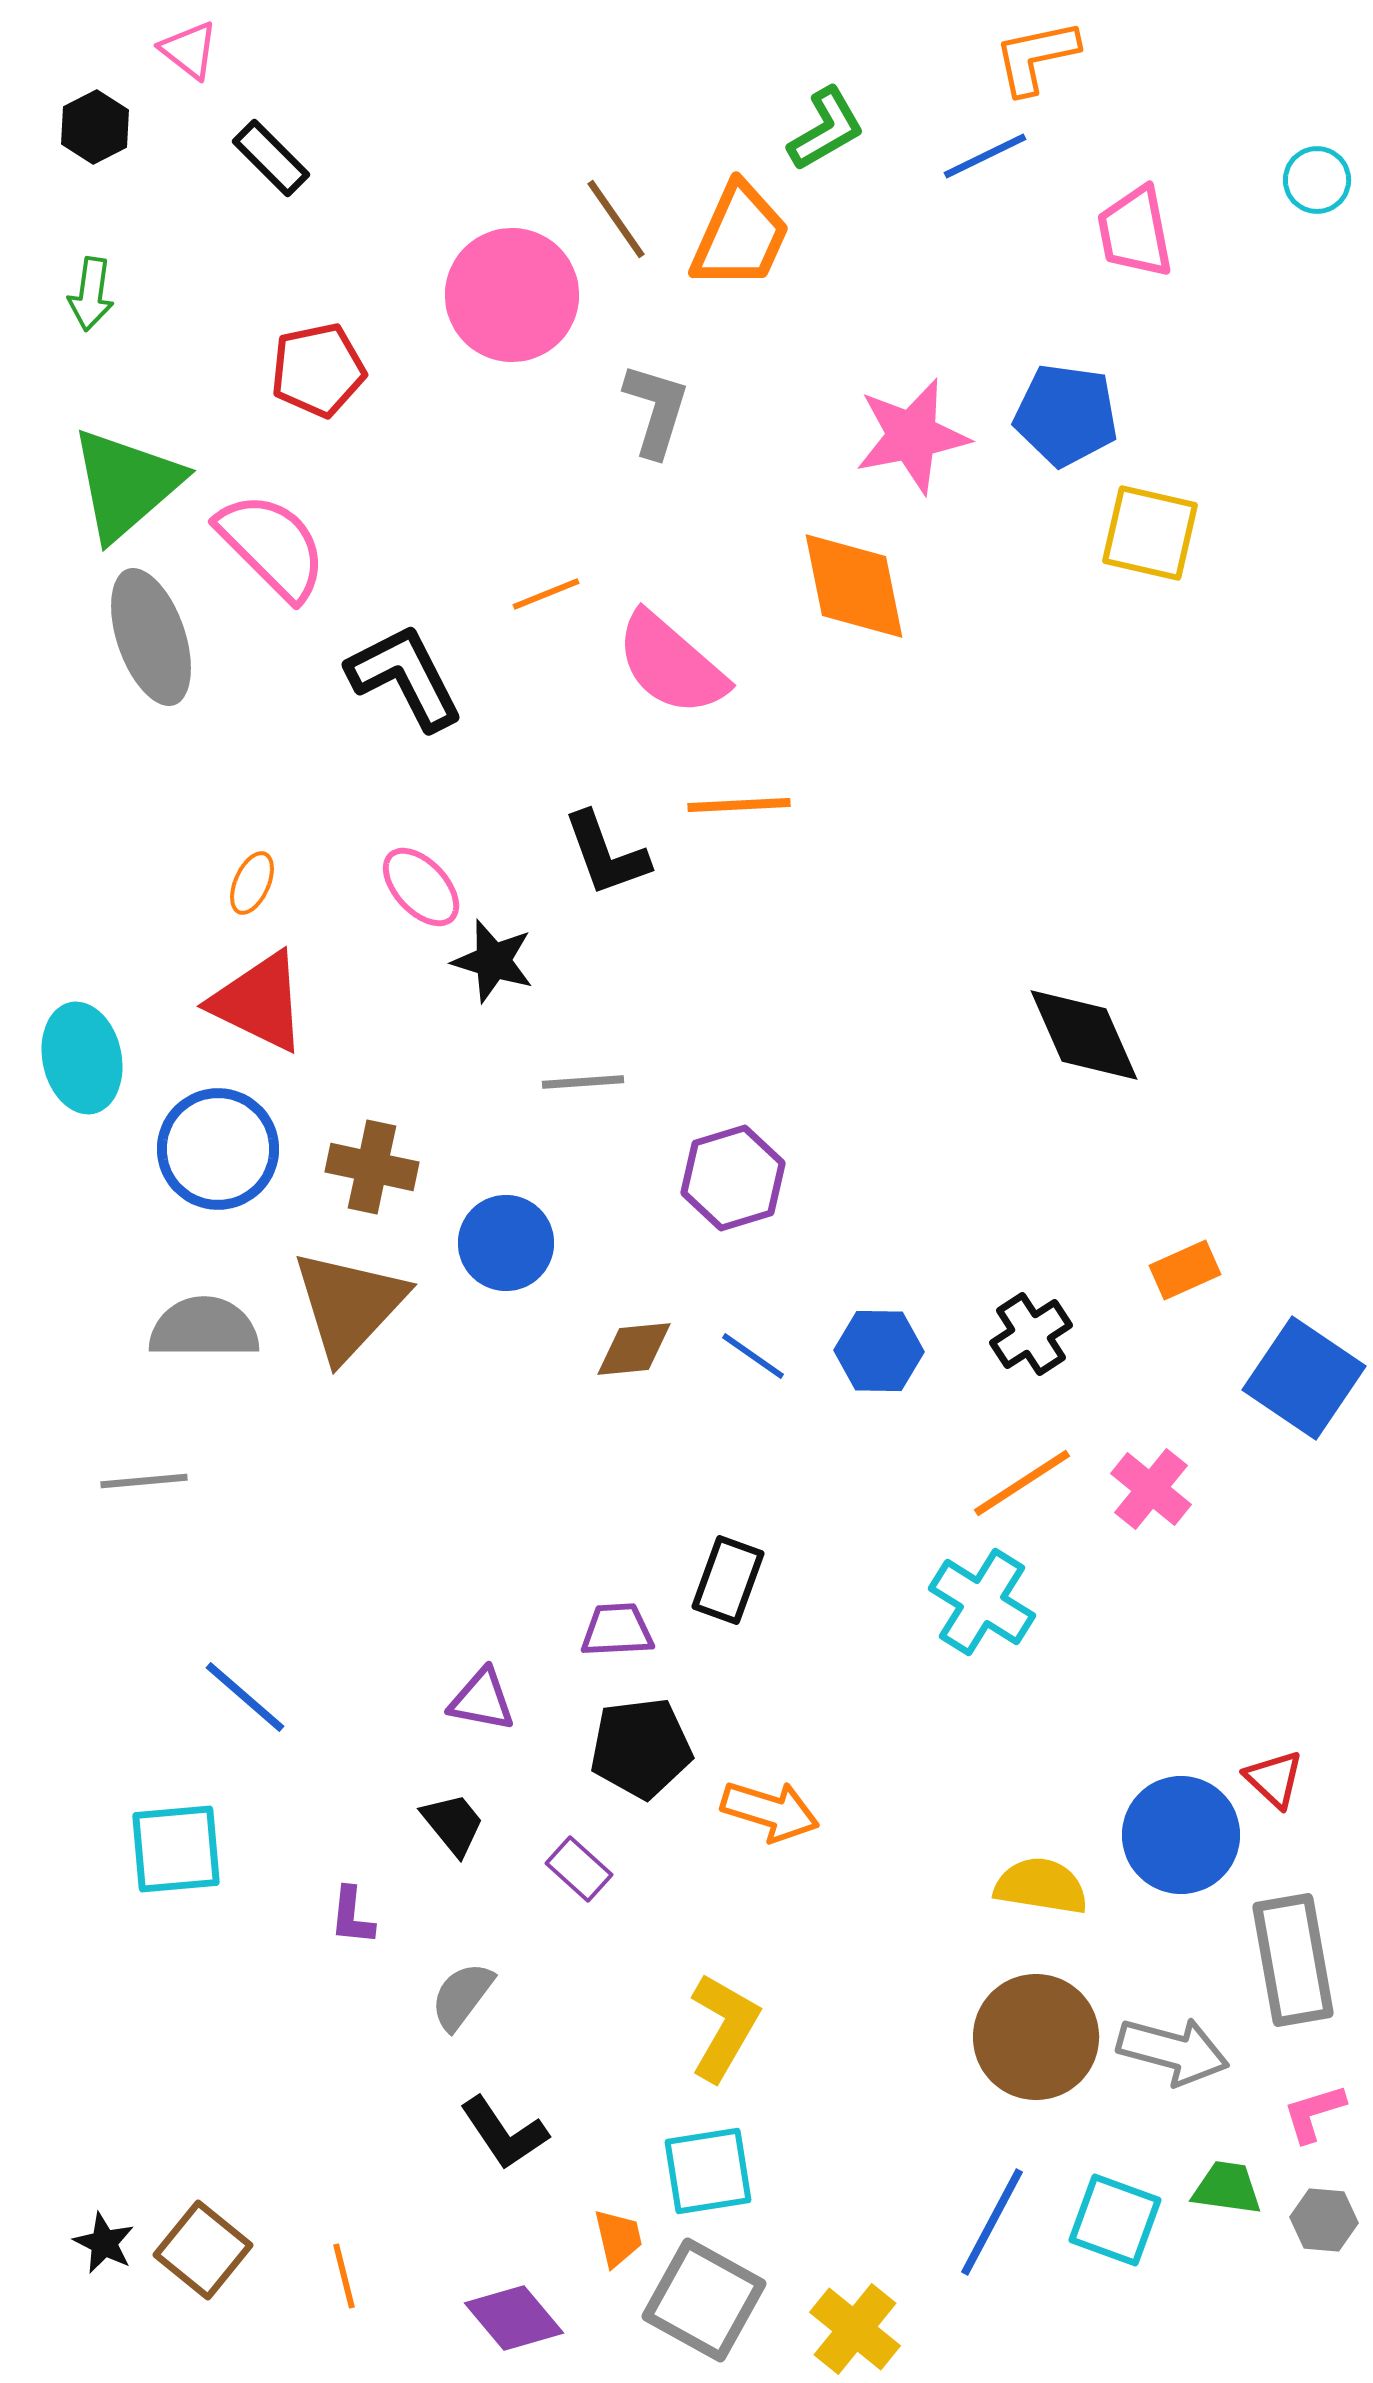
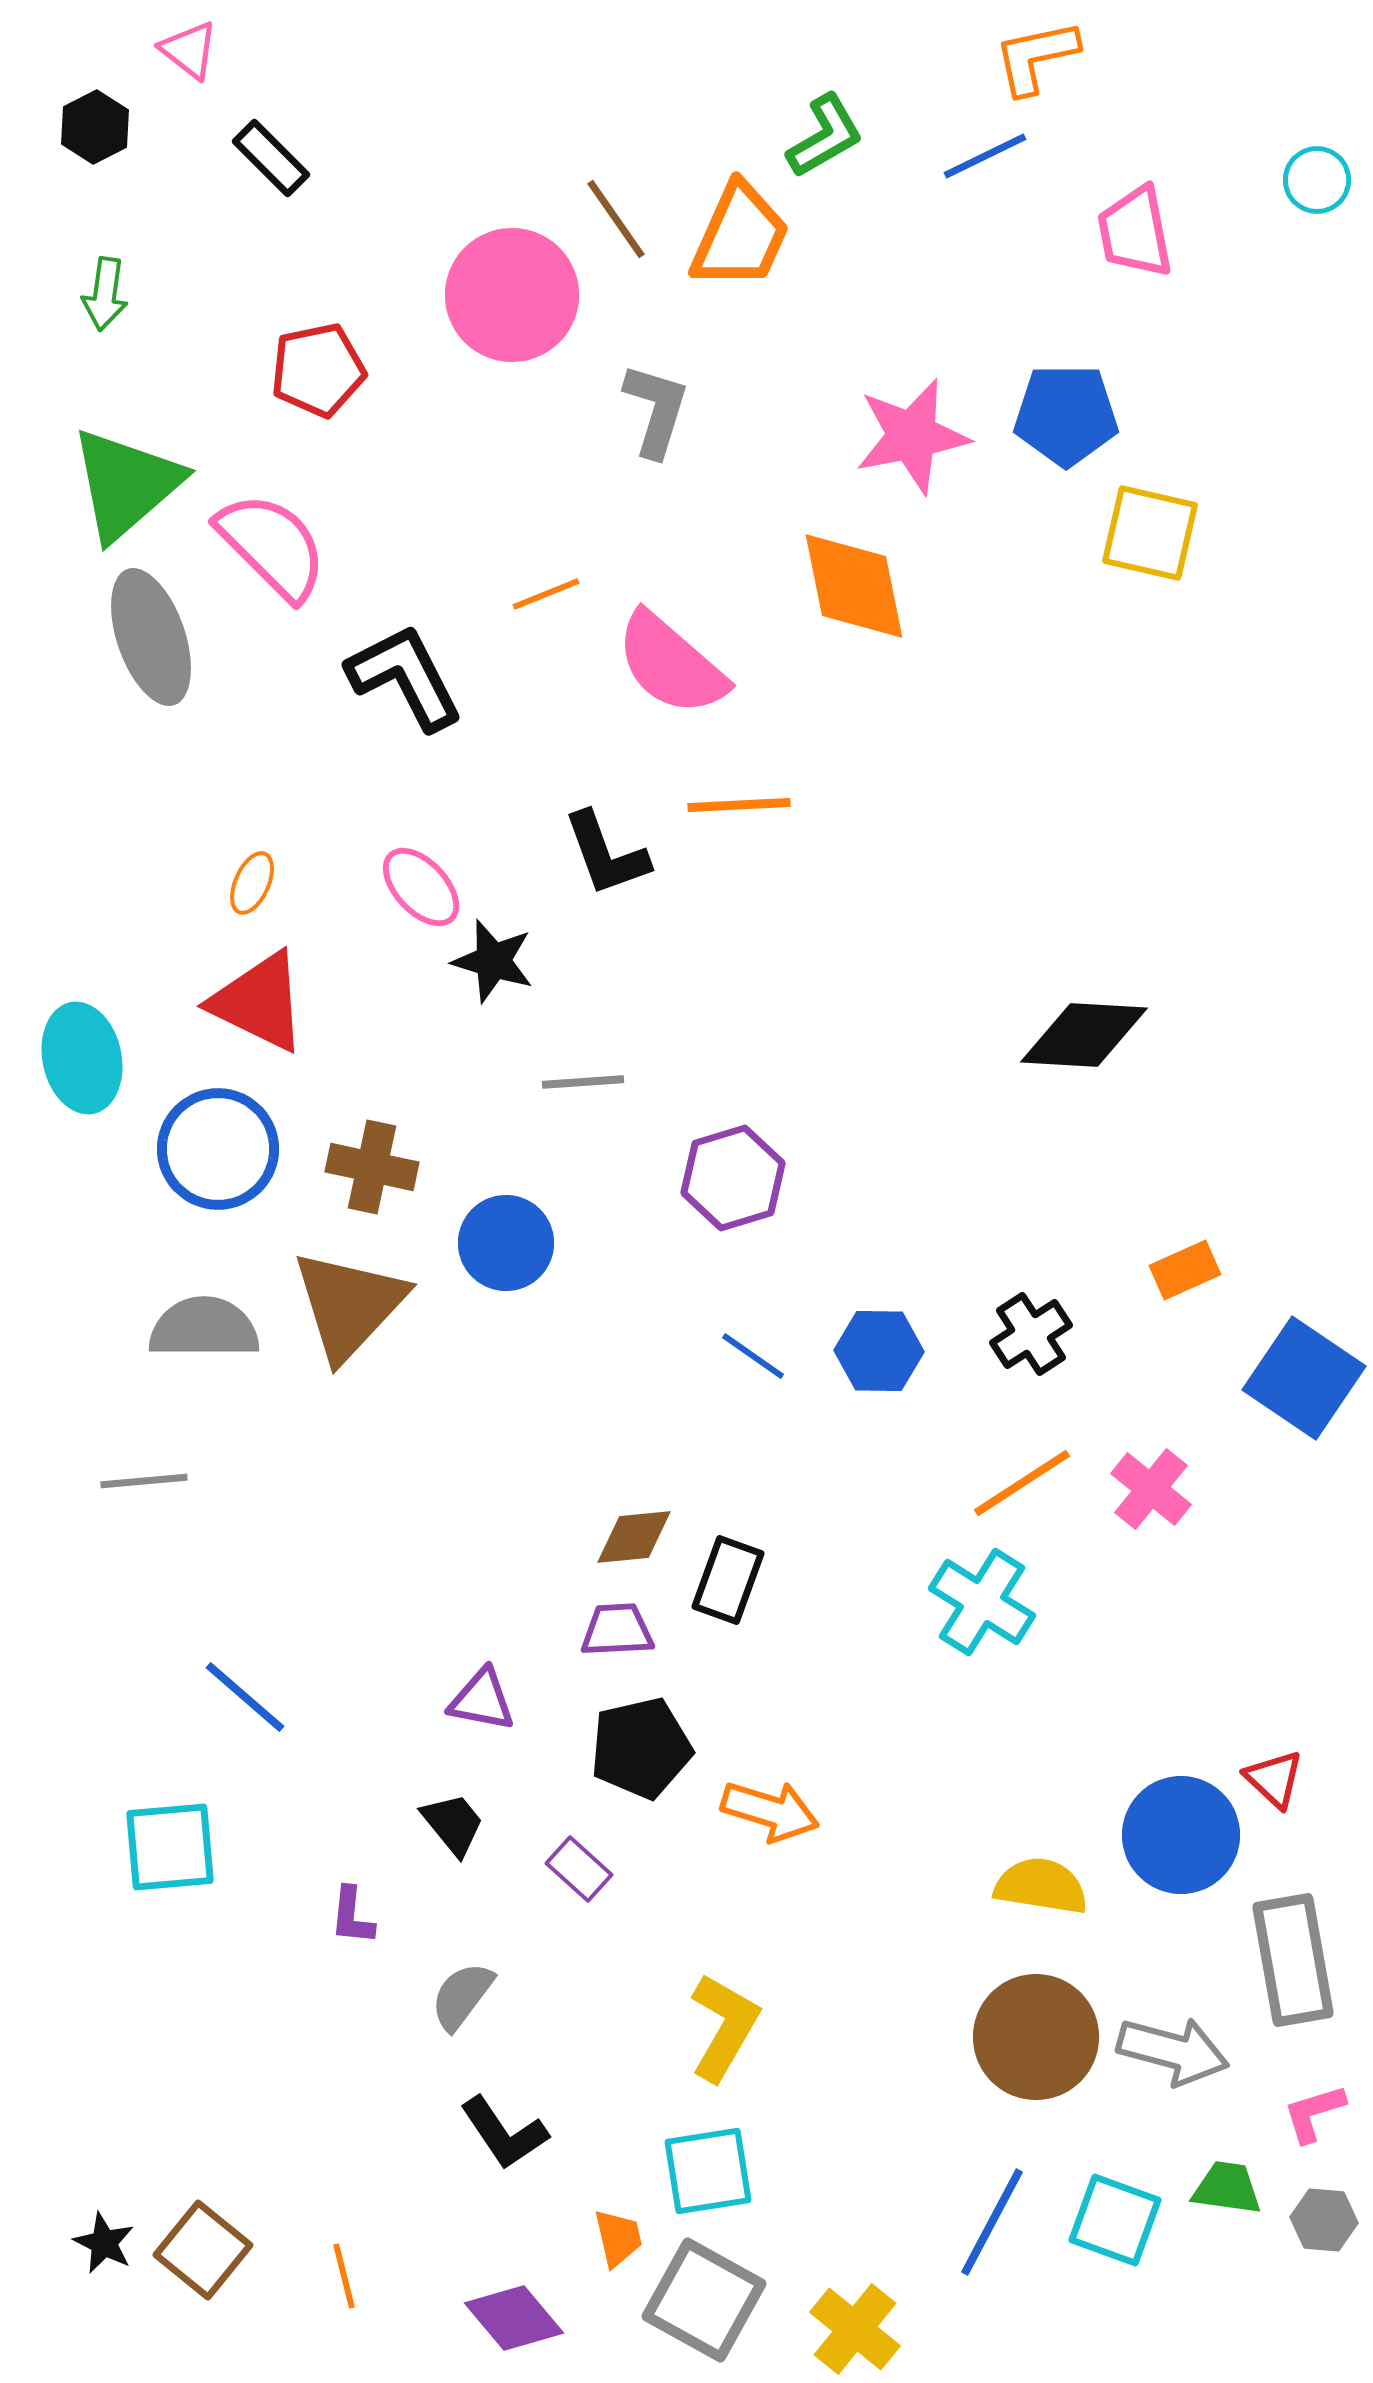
green L-shape at (826, 129): moved 1 px left, 7 px down
green arrow at (91, 294): moved 14 px right
blue pentagon at (1066, 415): rotated 8 degrees counterclockwise
black diamond at (1084, 1035): rotated 63 degrees counterclockwise
brown diamond at (634, 1349): moved 188 px down
black pentagon at (641, 1748): rotated 6 degrees counterclockwise
cyan square at (176, 1849): moved 6 px left, 2 px up
